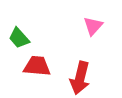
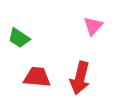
green trapezoid: rotated 15 degrees counterclockwise
red trapezoid: moved 11 px down
